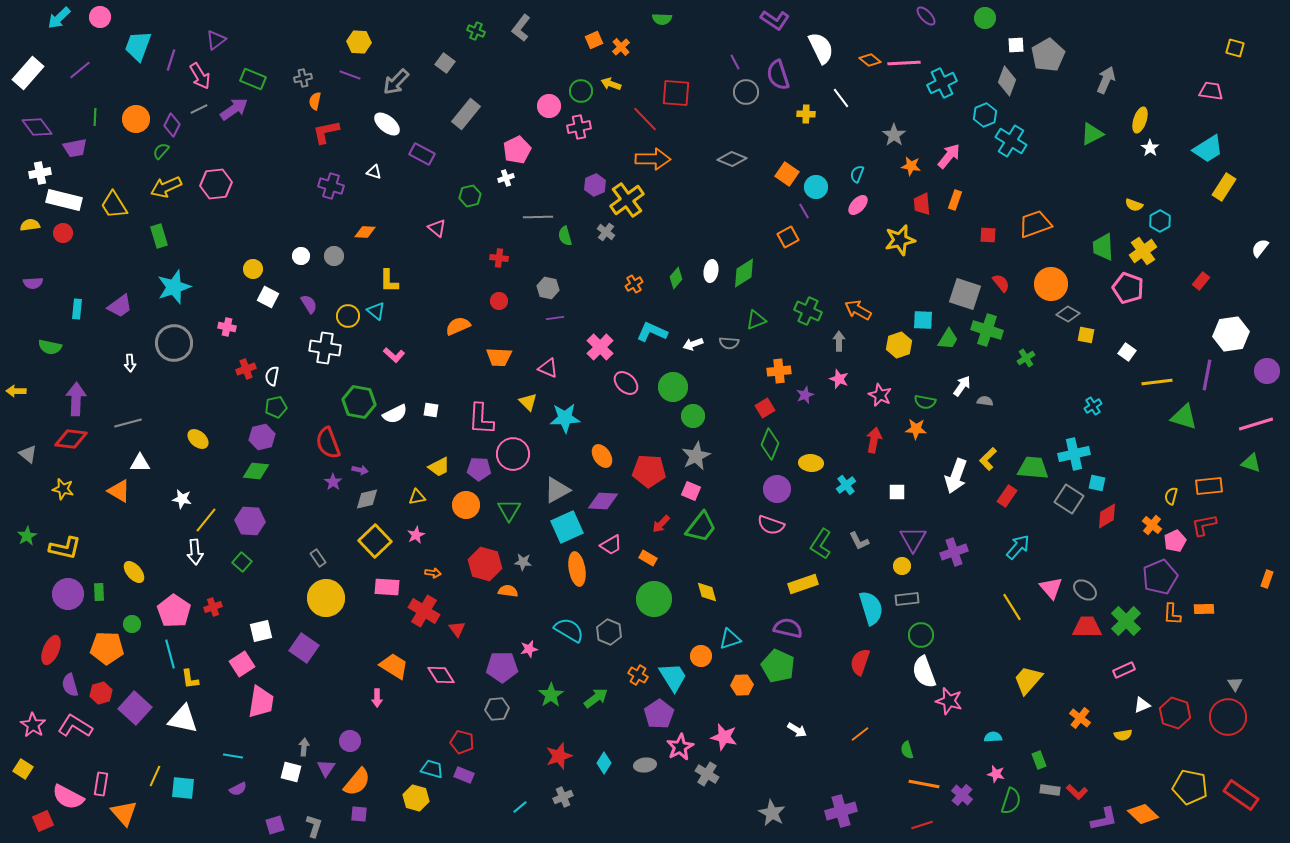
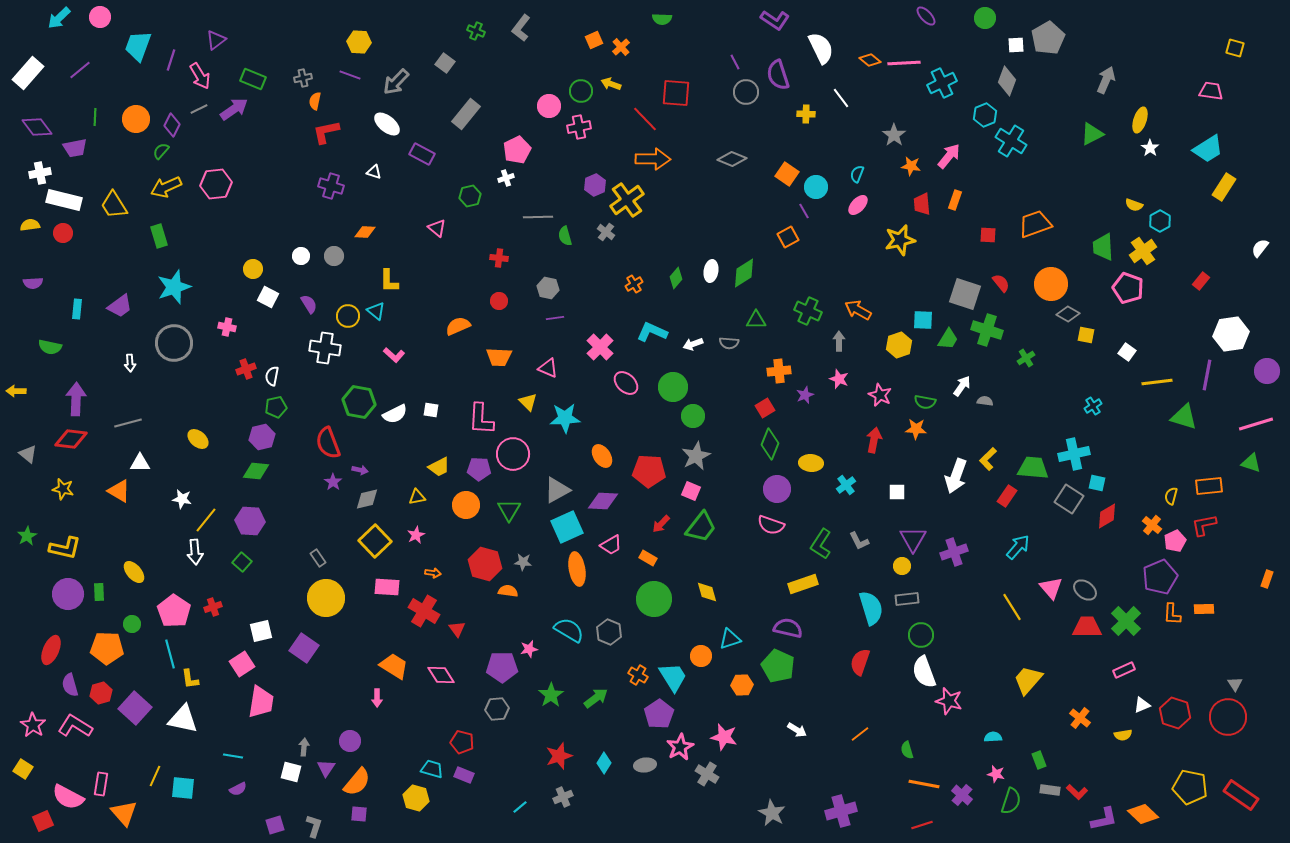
gray pentagon at (1048, 55): moved 17 px up
green triangle at (756, 320): rotated 20 degrees clockwise
